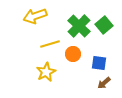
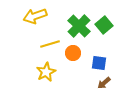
orange circle: moved 1 px up
